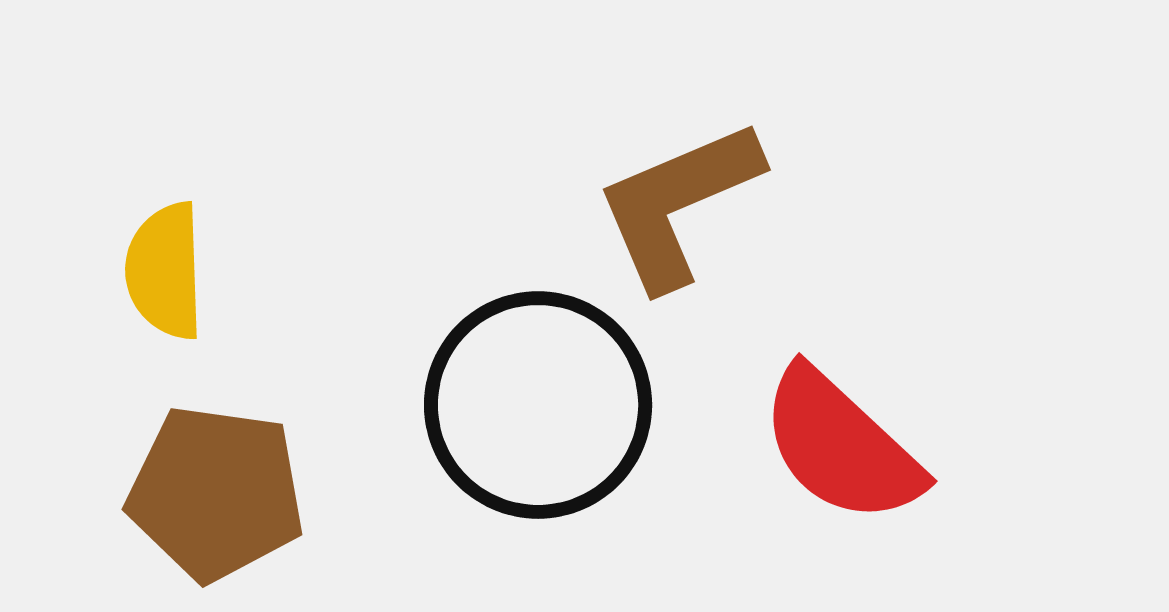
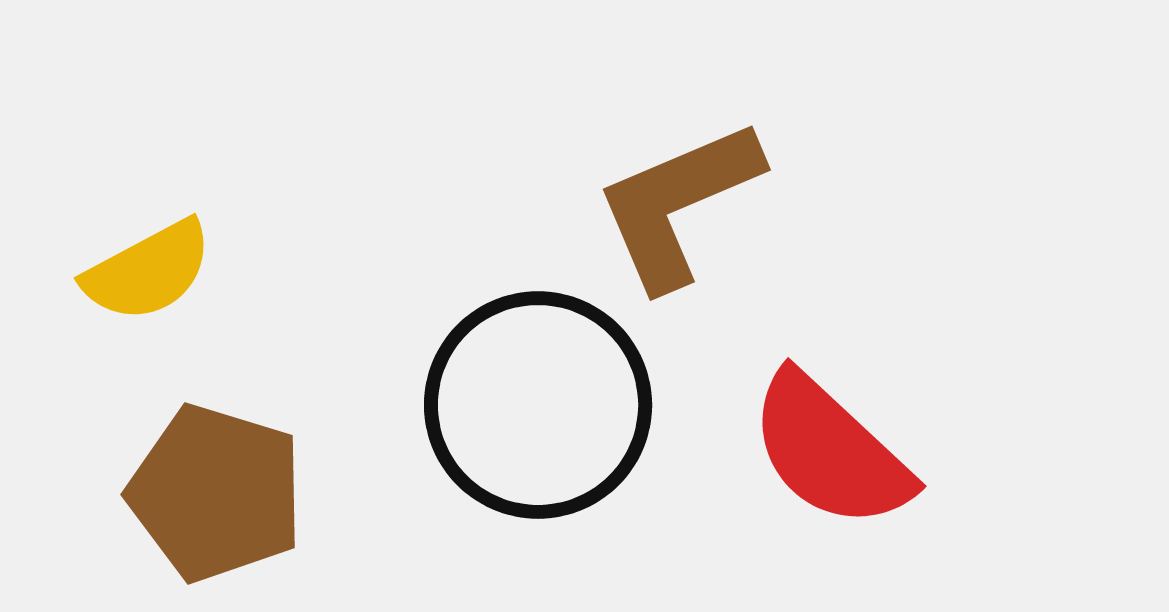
yellow semicircle: moved 17 px left; rotated 116 degrees counterclockwise
red semicircle: moved 11 px left, 5 px down
brown pentagon: rotated 9 degrees clockwise
